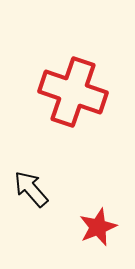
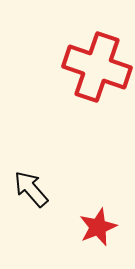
red cross: moved 24 px right, 25 px up
